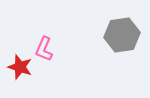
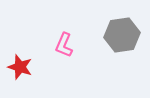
pink L-shape: moved 20 px right, 4 px up
